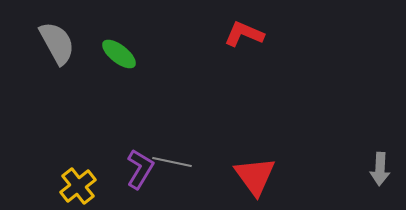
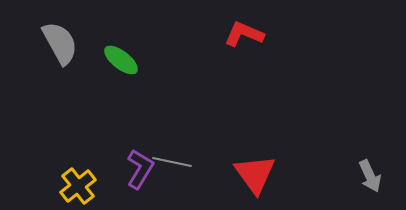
gray semicircle: moved 3 px right
green ellipse: moved 2 px right, 6 px down
gray arrow: moved 10 px left, 7 px down; rotated 28 degrees counterclockwise
red triangle: moved 2 px up
